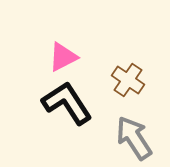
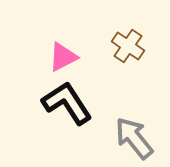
brown cross: moved 34 px up
gray arrow: rotated 6 degrees counterclockwise
